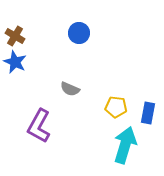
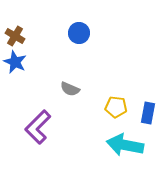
purple L-shape: moved 1 px left, 1 px down; rotated 16 degrees clockwise
cyan arrow: rotated 96 degrees counterclockwise
